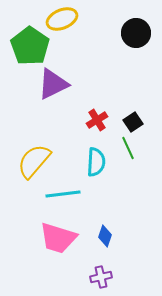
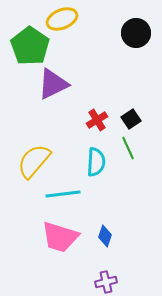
black square: moved 2 px left, 3 px up
pink trapezoid: moved 2 px right, 1 px up
purple cross: moved 5 px right, 5 px down
